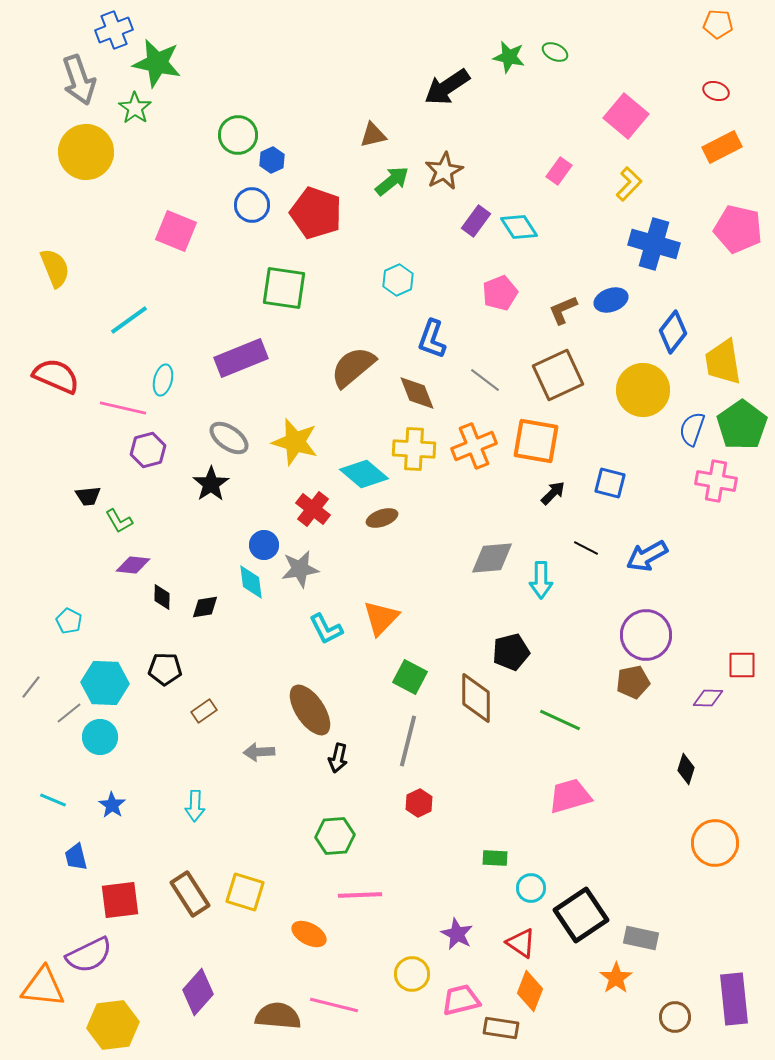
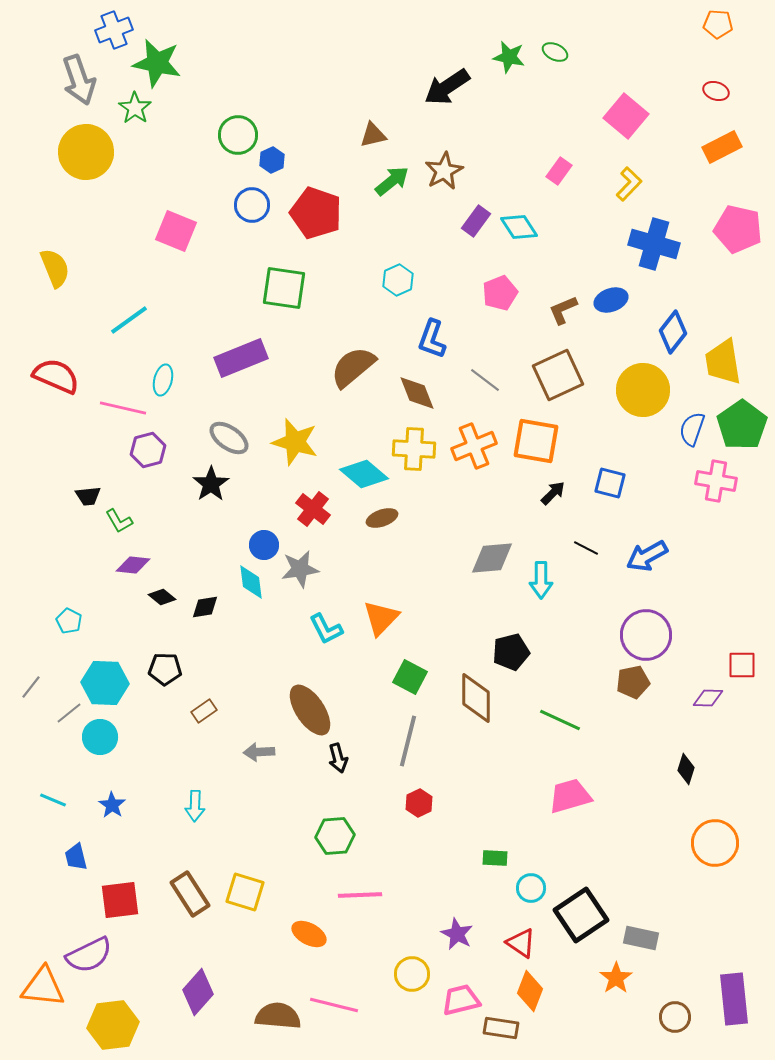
black diamond at (162, 597): rotated 52 degrees counterclockwise
black arrow at (338, 758): rotated 28 degrees counterclockwise
